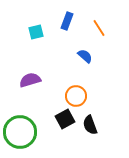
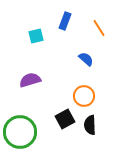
blue rectangle: moved 2 px left
cyan square: moved 4 px down
blue semicircle: moved 1 px right, 3 px down
orange circle: moved 8 px right
black semicircle: rotated 18 degrees clockwise
